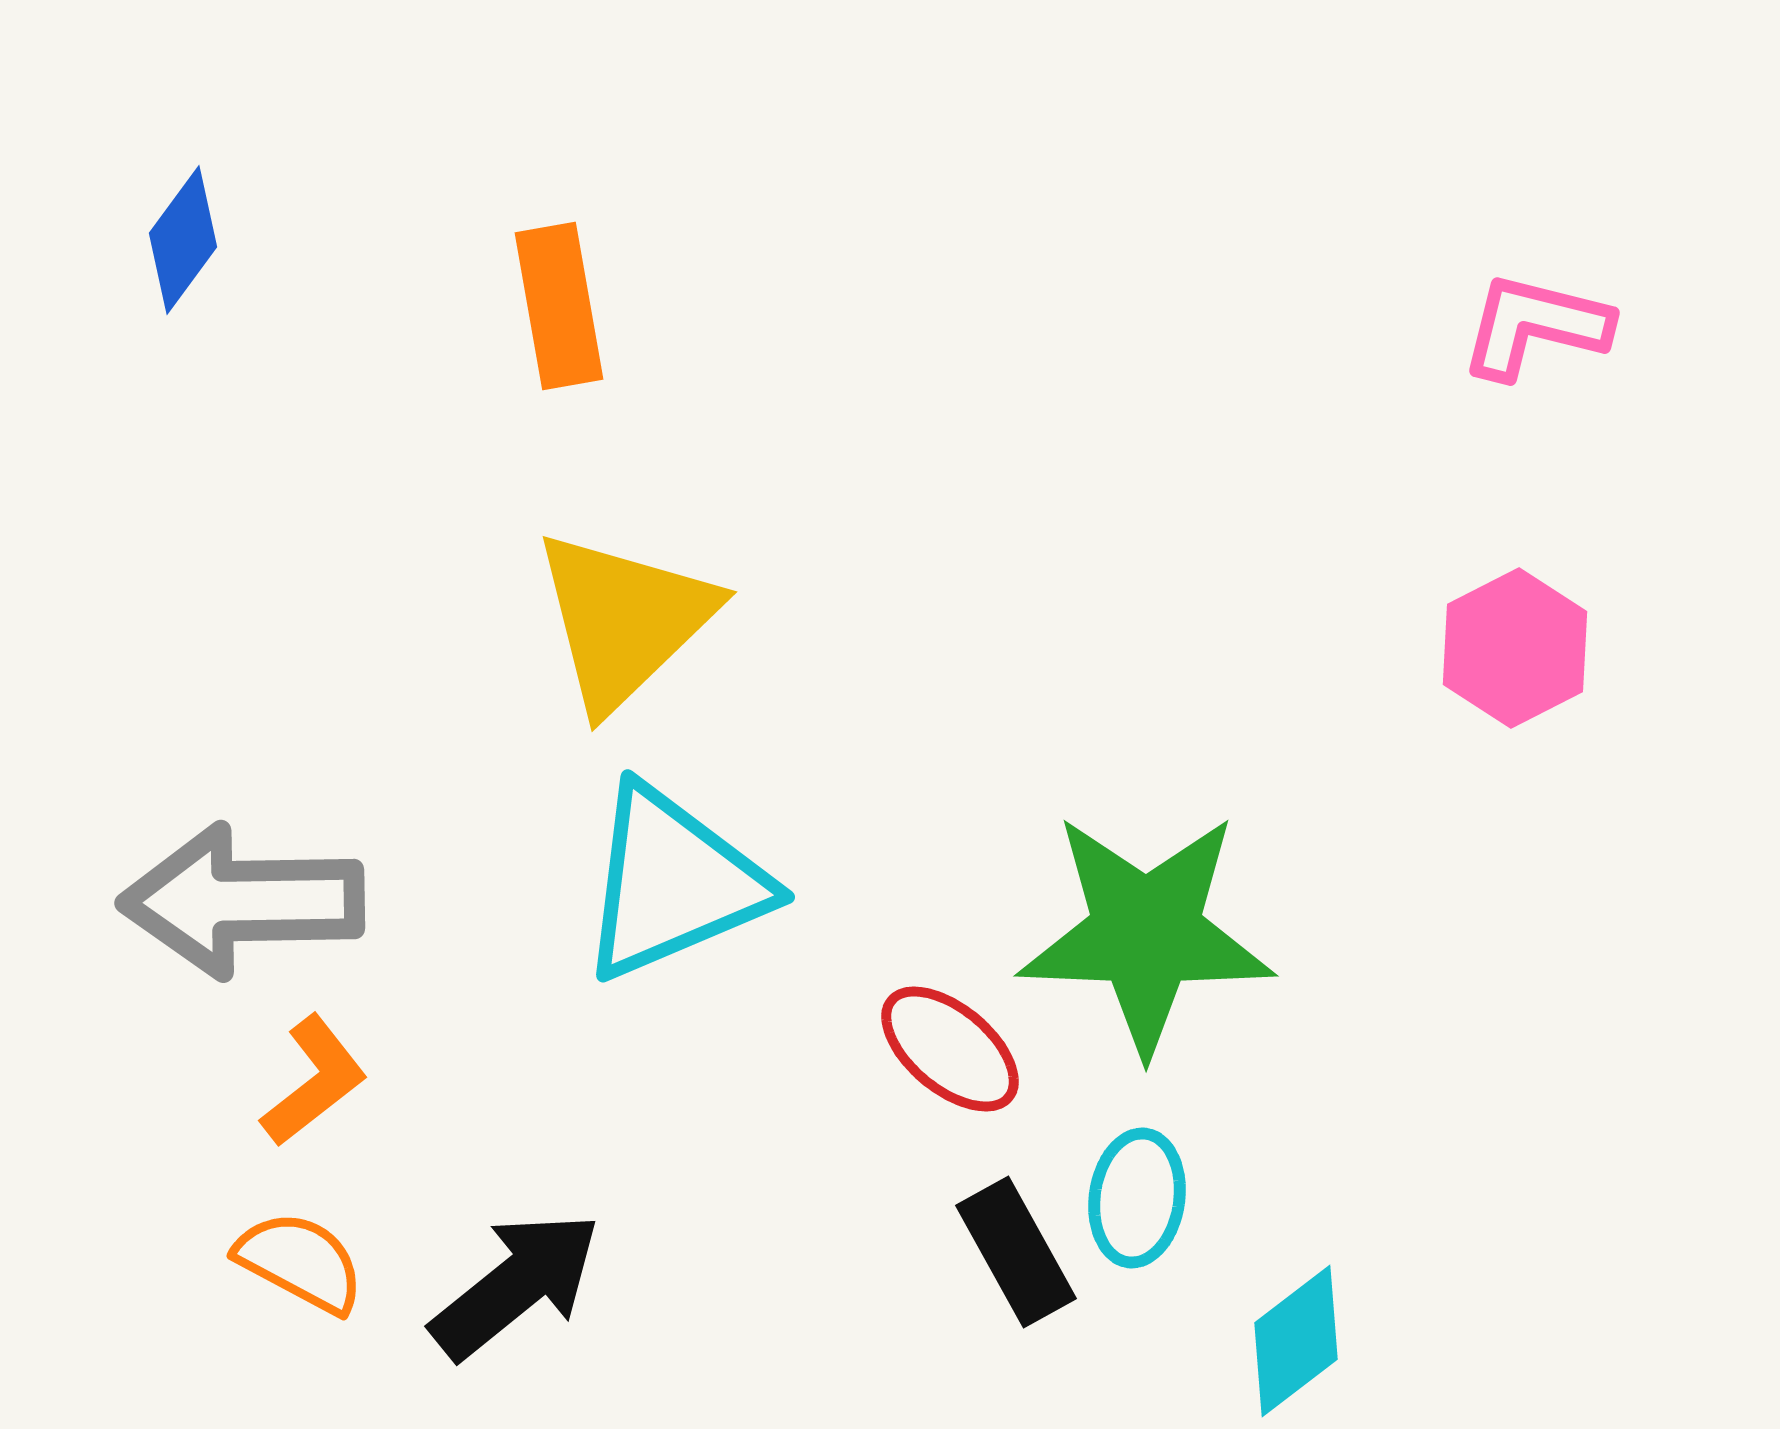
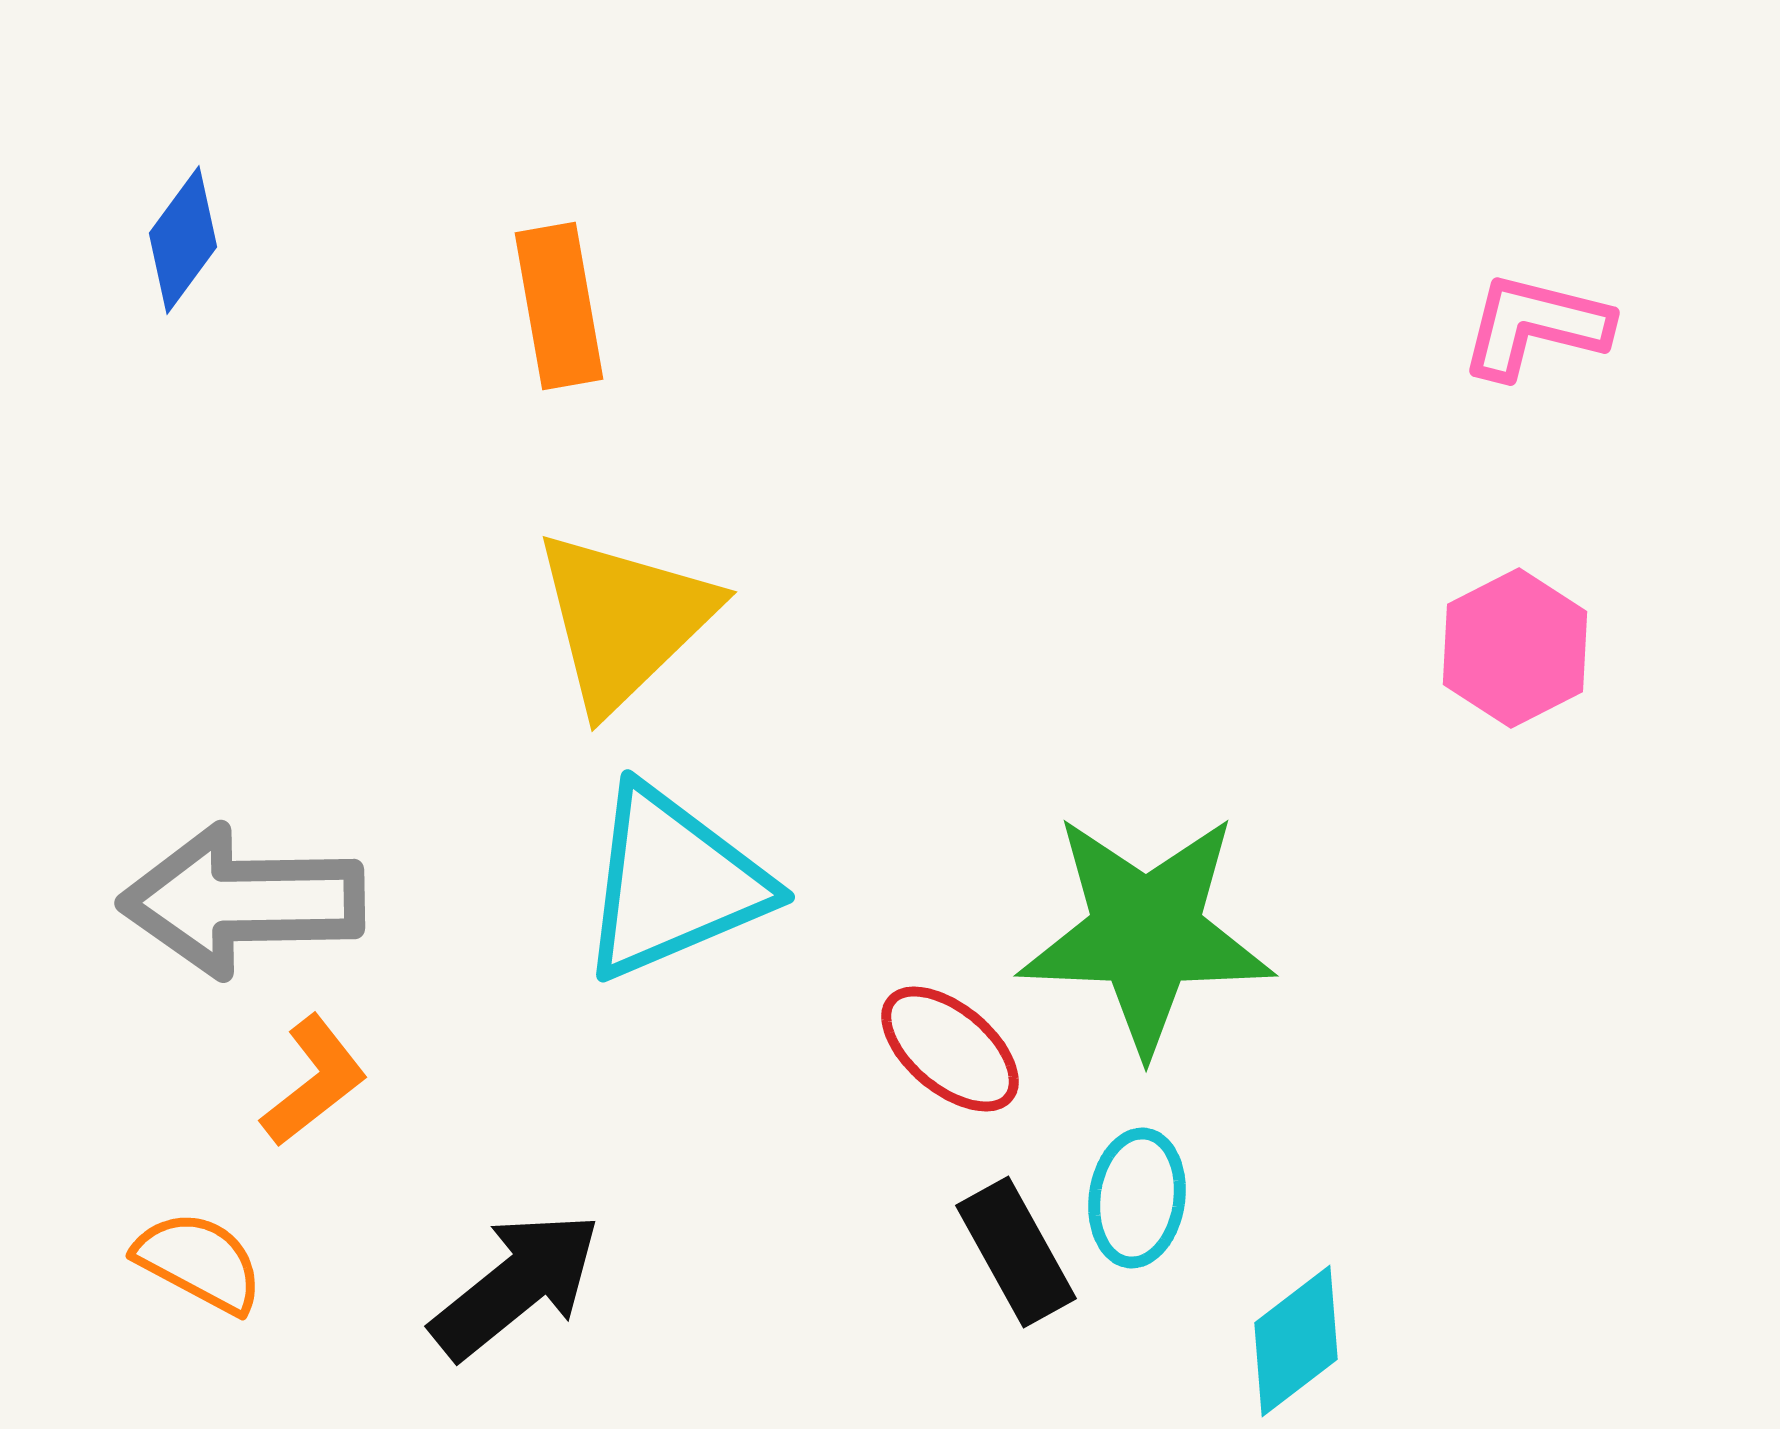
orange semicircle: moved 101 px left
